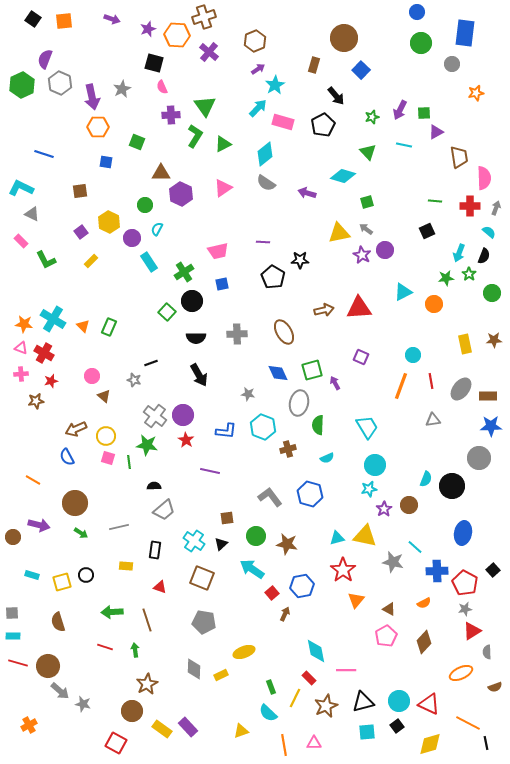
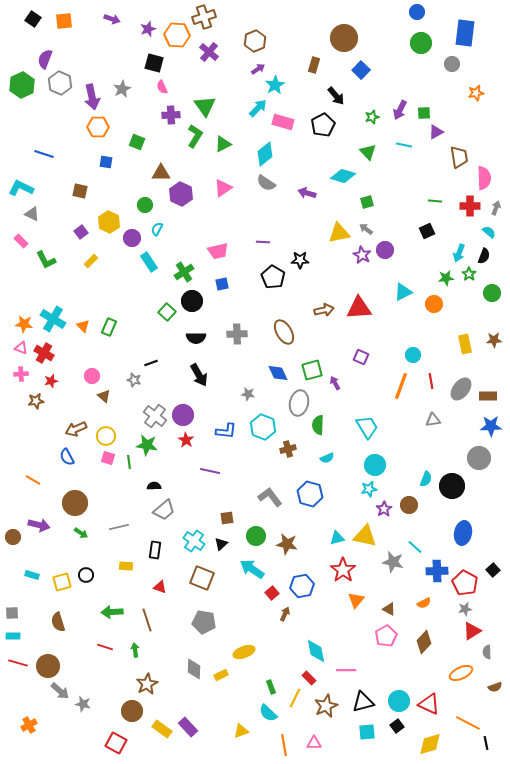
brown square at (80, 191): rotated 21 degrees clockwise
